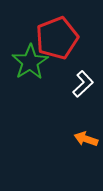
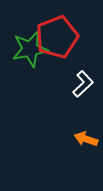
red pentagon: moved 1 px up
green star: moved 13 px up; rotated 21 degrees clockwise
